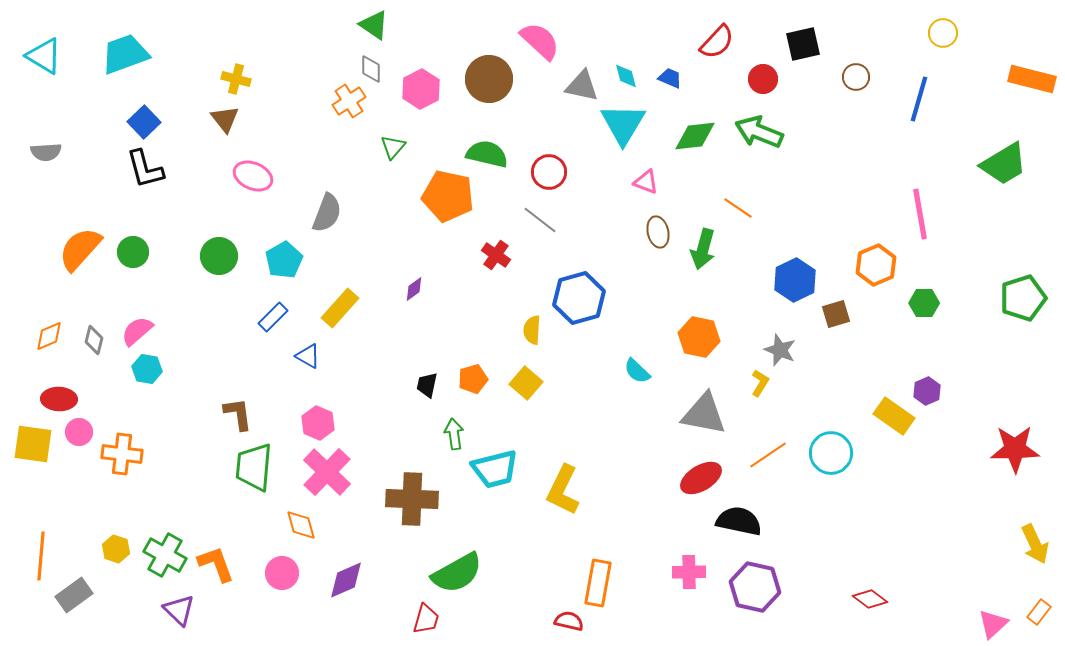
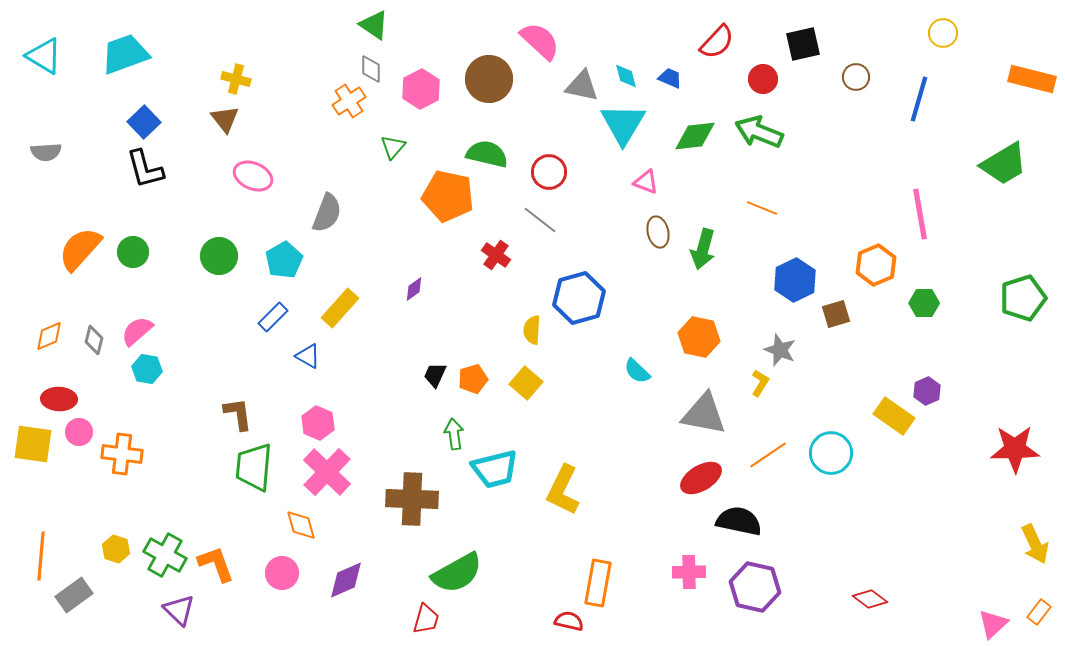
orange line at (738, 208): moved 24 px right; rotated 12 degrees counterclockwise
black trapezoid at (427, 385): moved 8 px right, 10 px up; rotated 12 degrees clockwise
